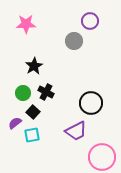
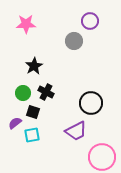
black square: rotated 24 degrees counterclockwise
